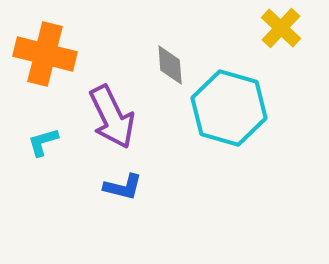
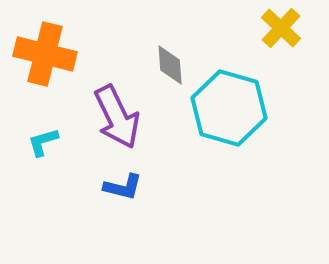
purple arrow: moved 5 px right
